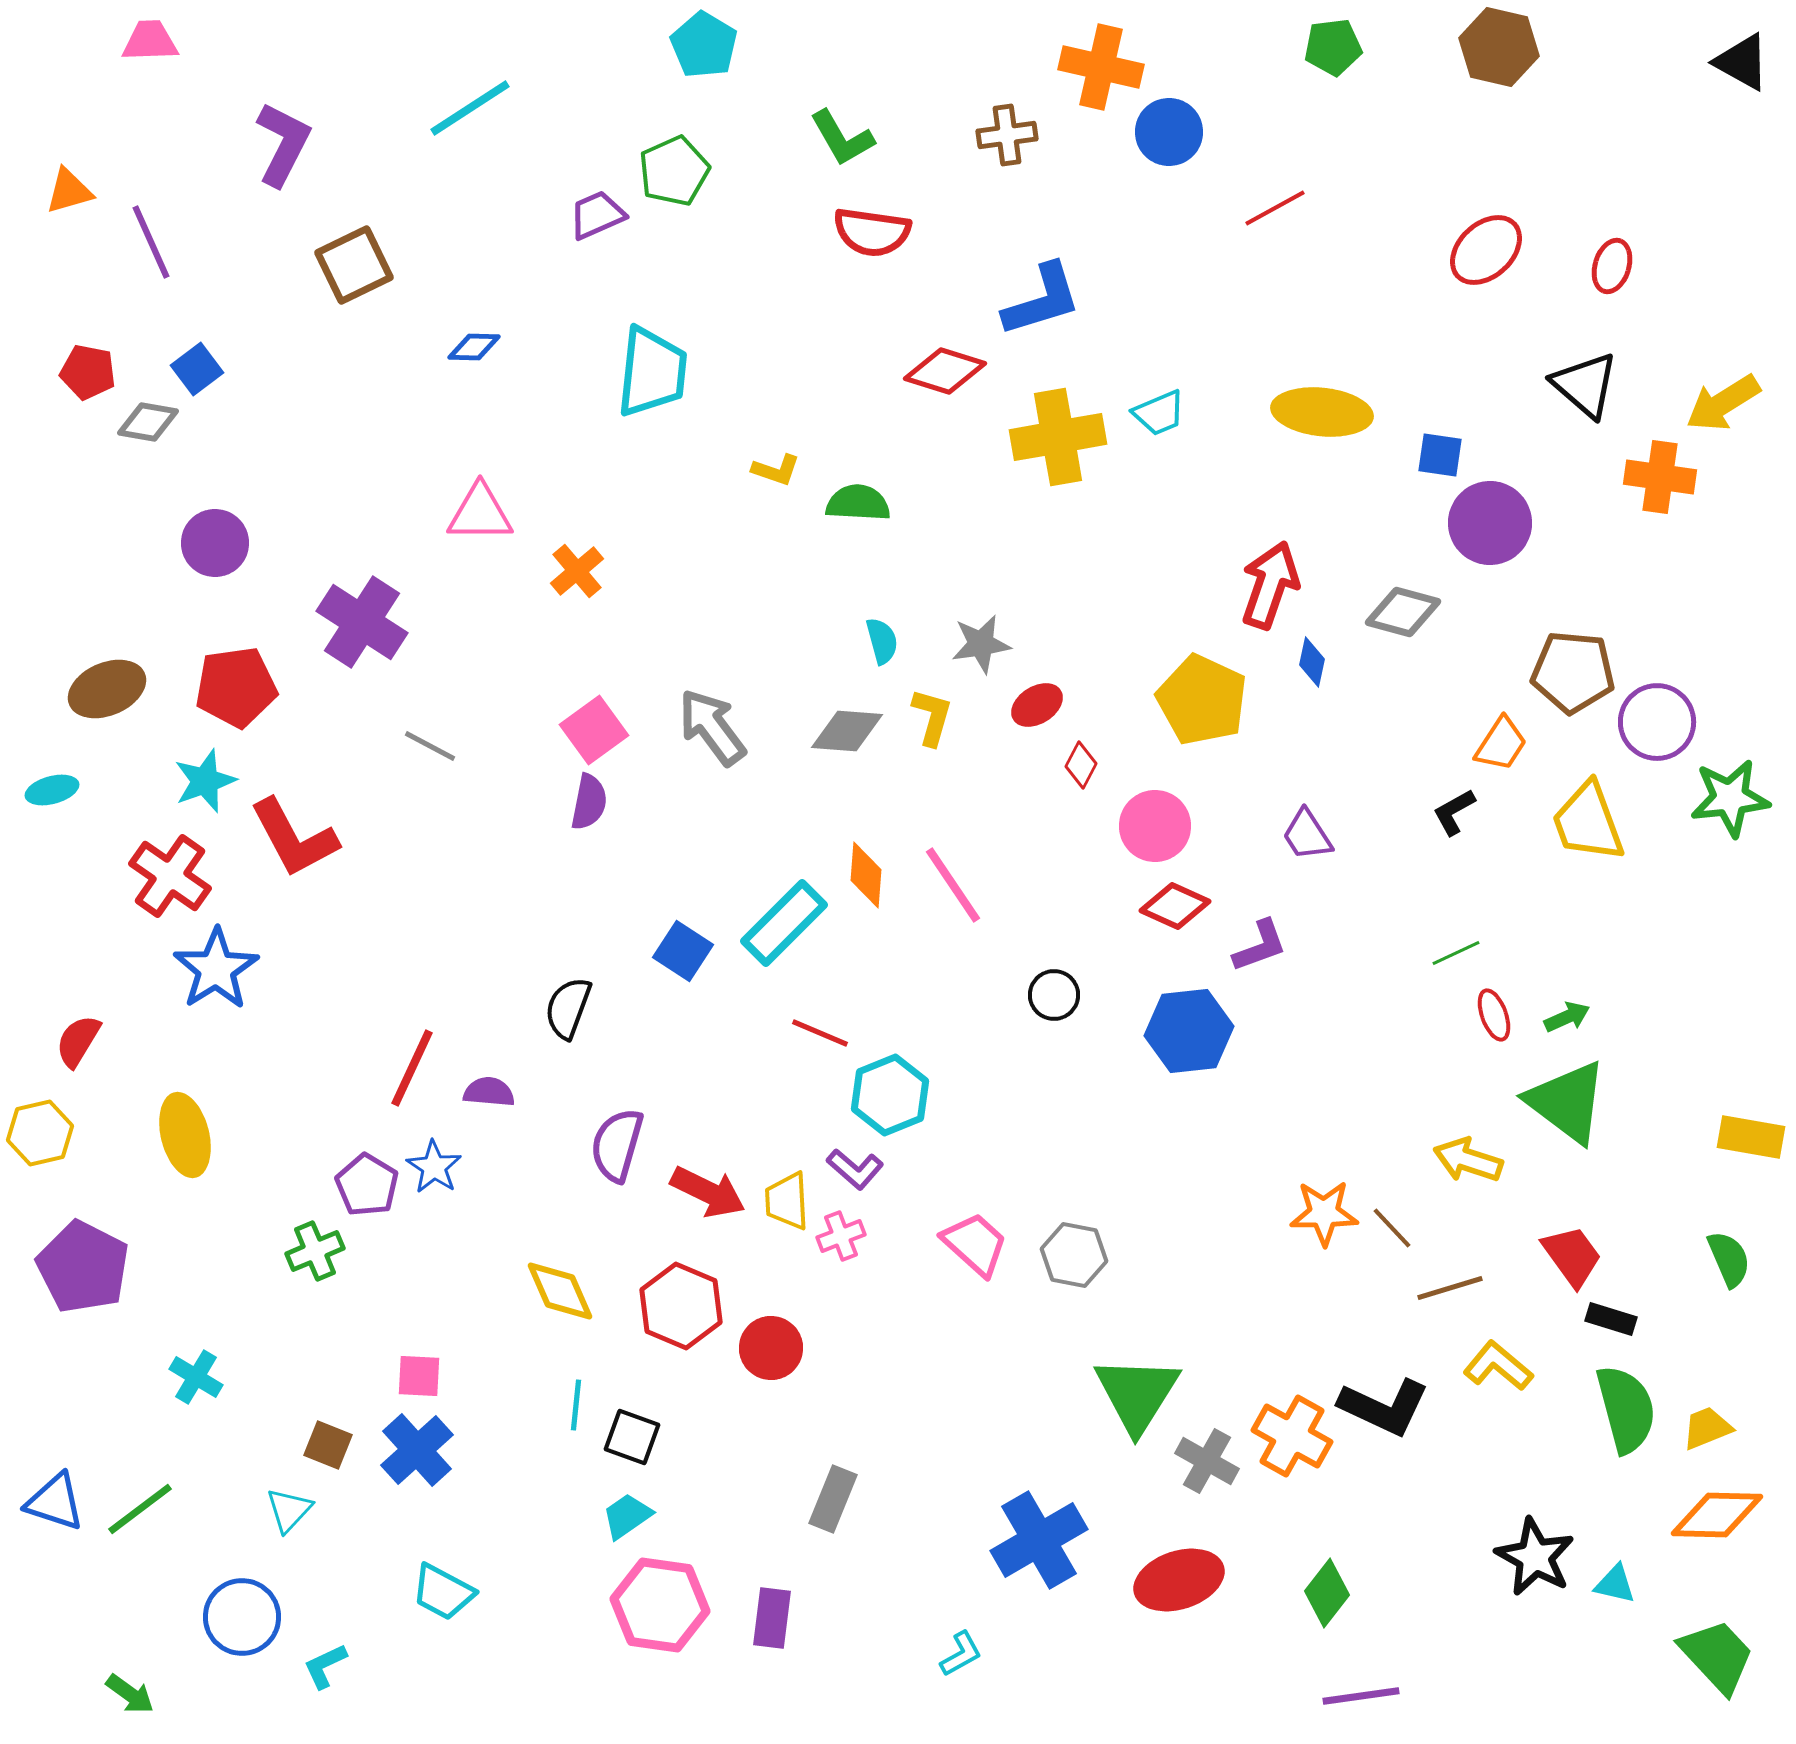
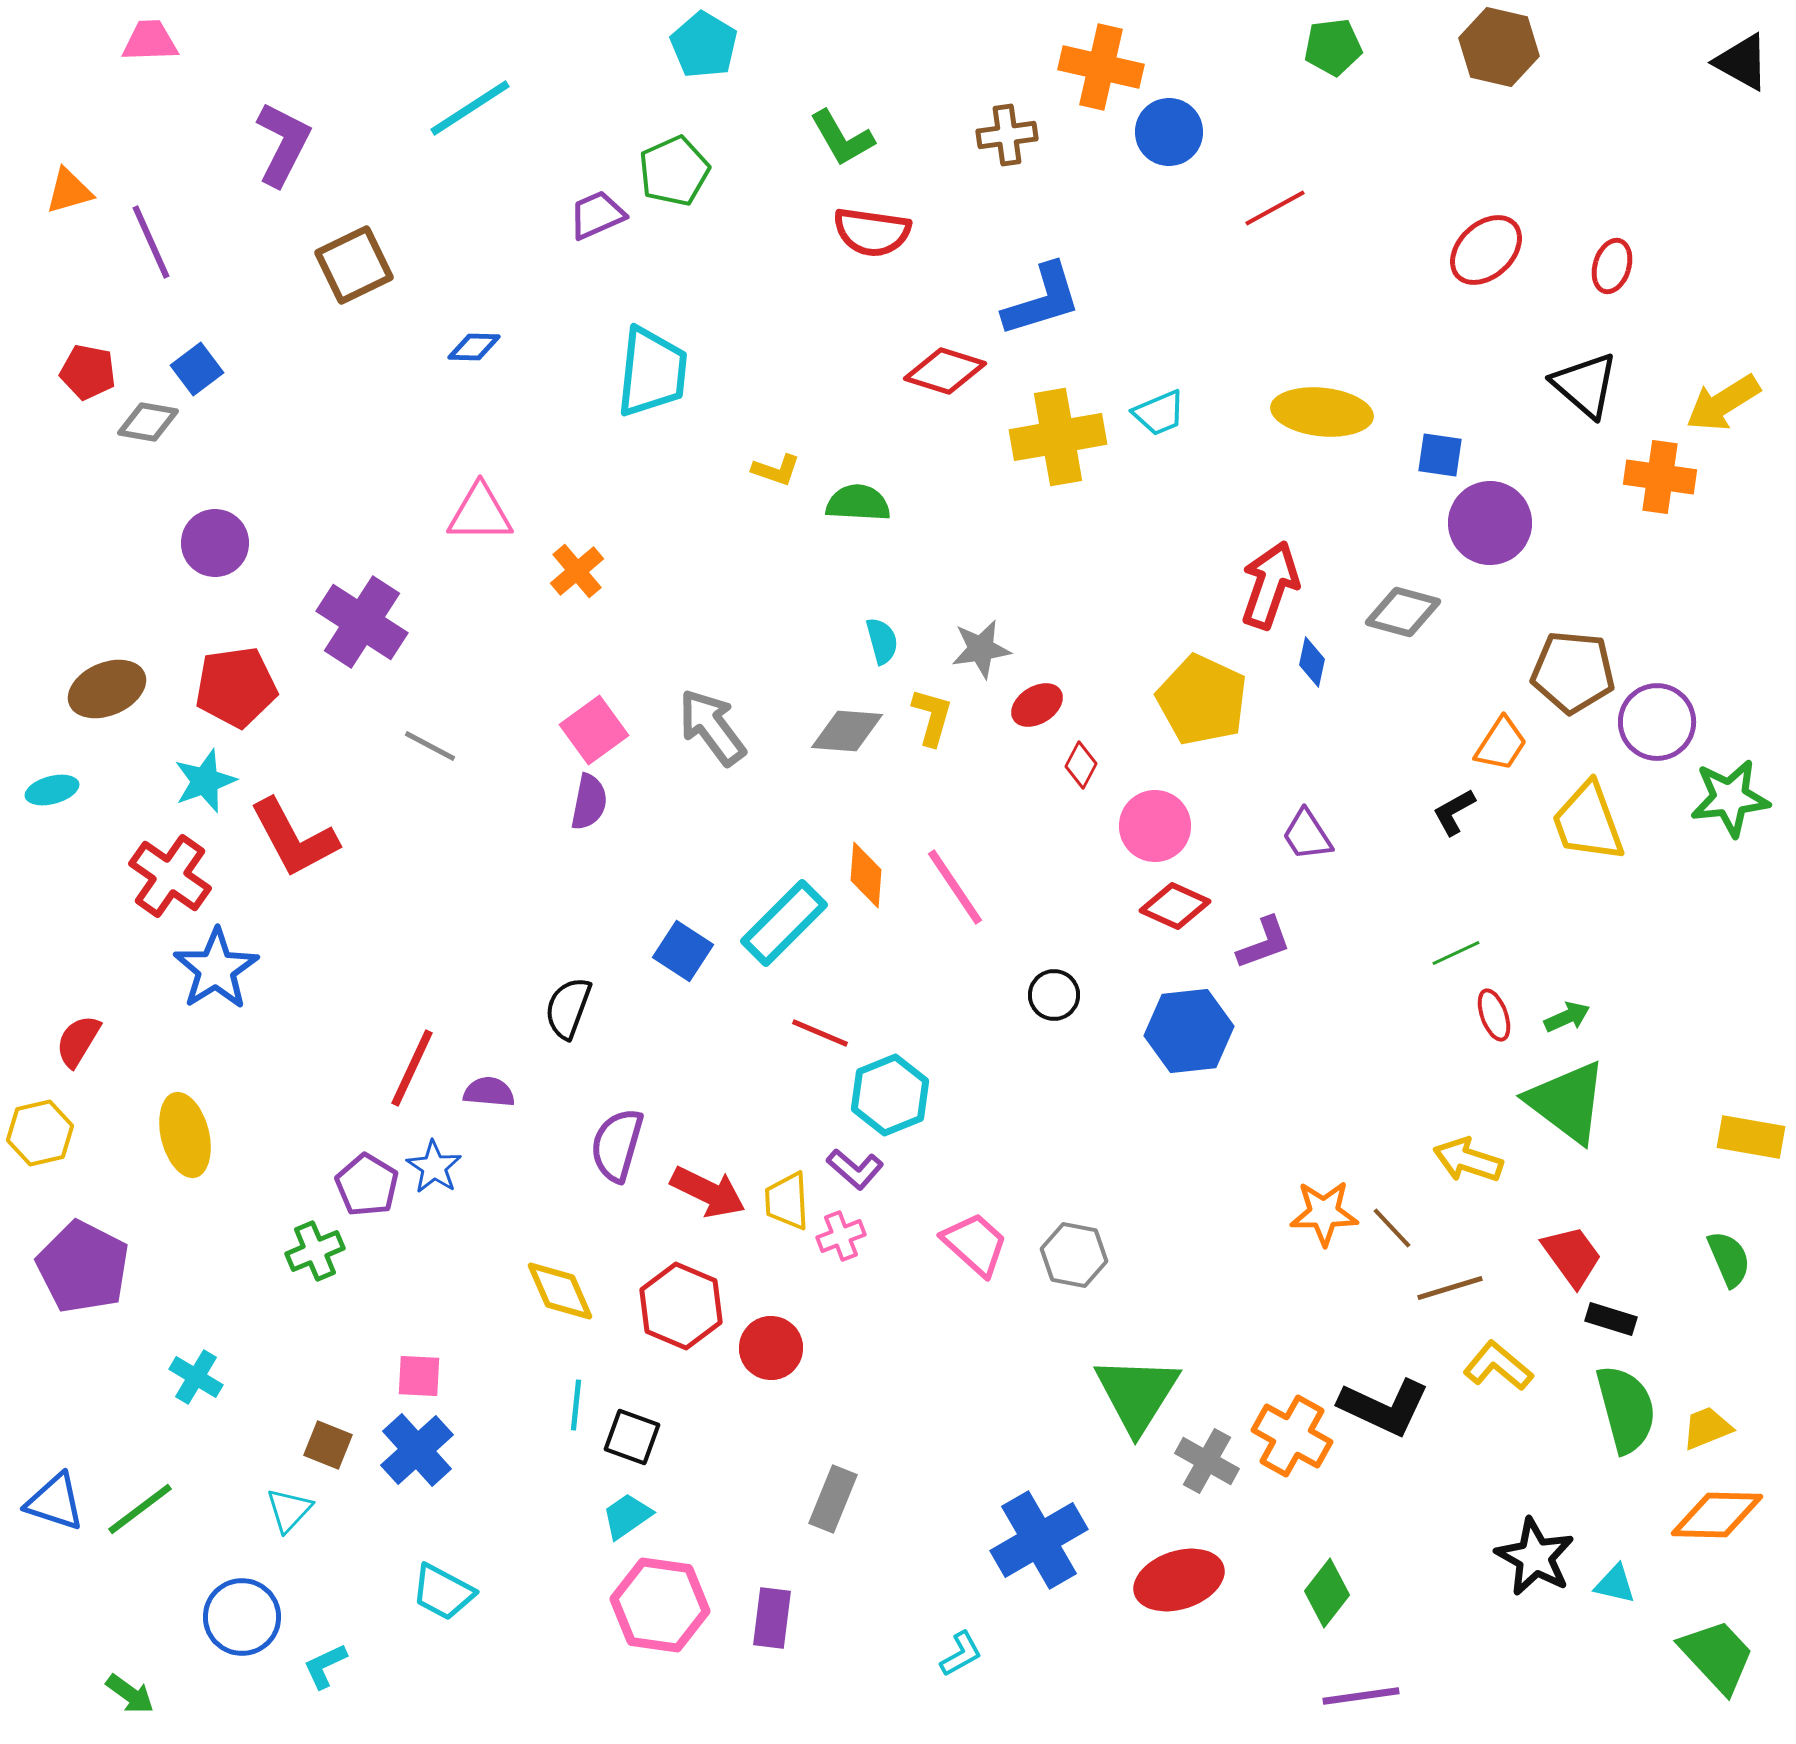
gray star at (981, 644): moved 5 px down
pink line at (953, 885): moved 2 px right, 2 px down
purple L-shape at (1260, 946): moved 4 px right, 3 px up
